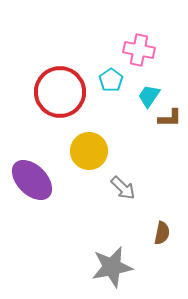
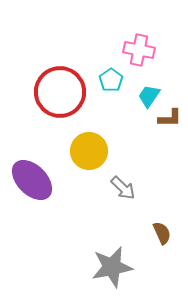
brown semicircle: rotated 35 degrees counterclockwise
